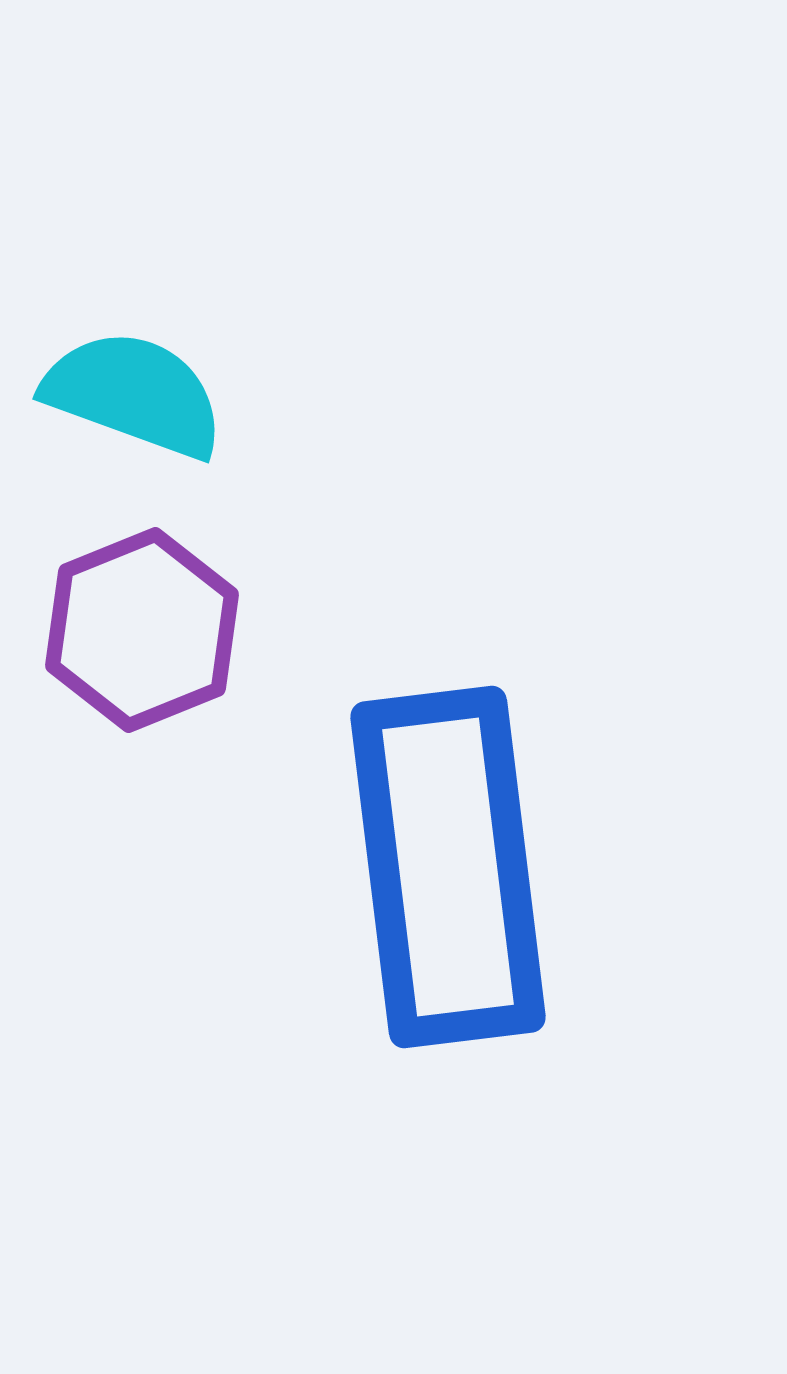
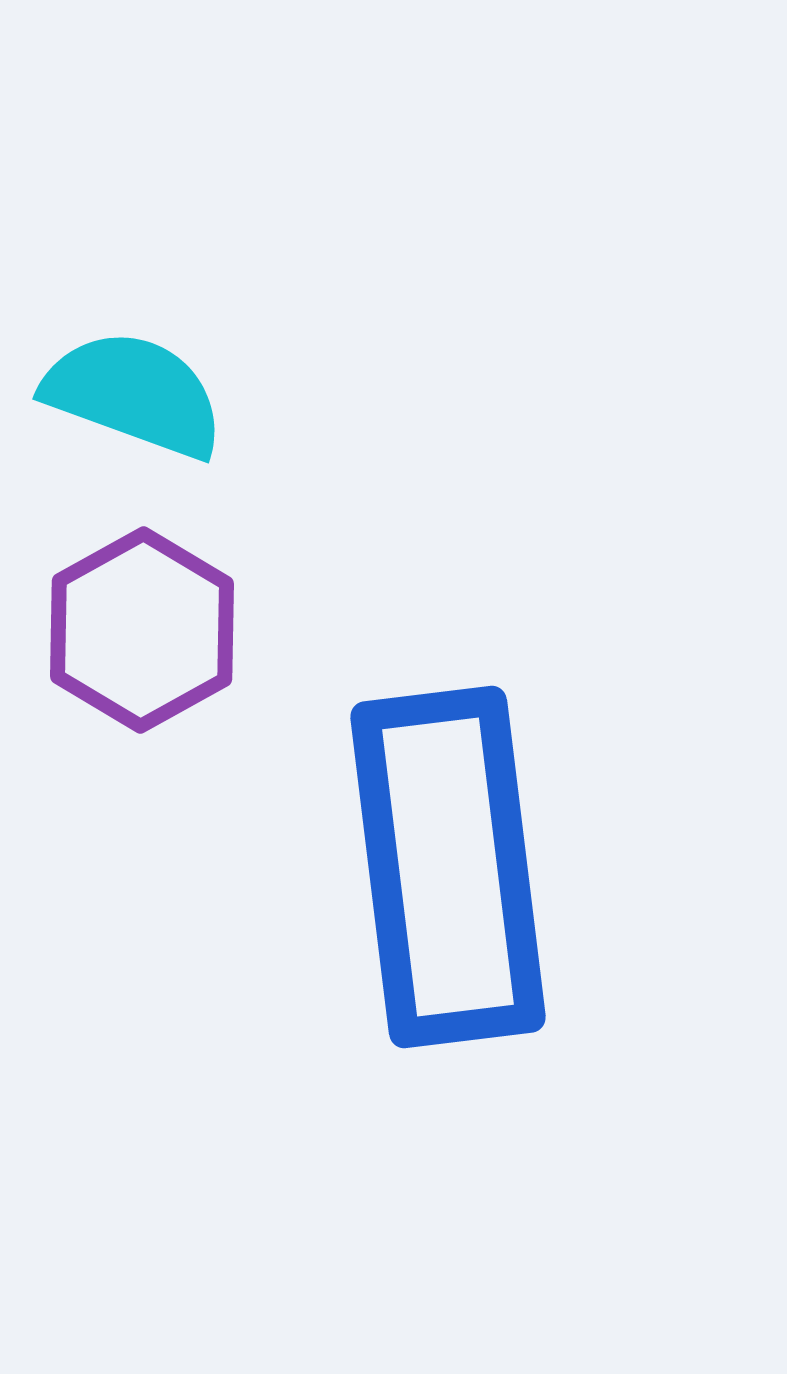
purple hexagon: rotated 7 degrees counterclockwise
